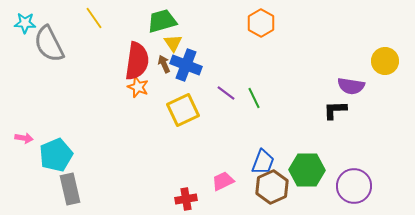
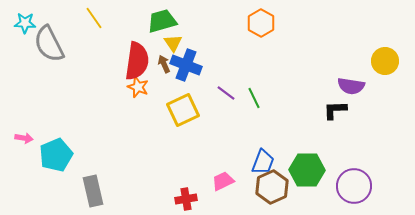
gray rectangle: moved 23 px right, 2 px down
